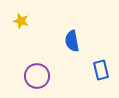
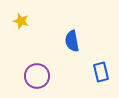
blue rectangle: moved 2 px down
